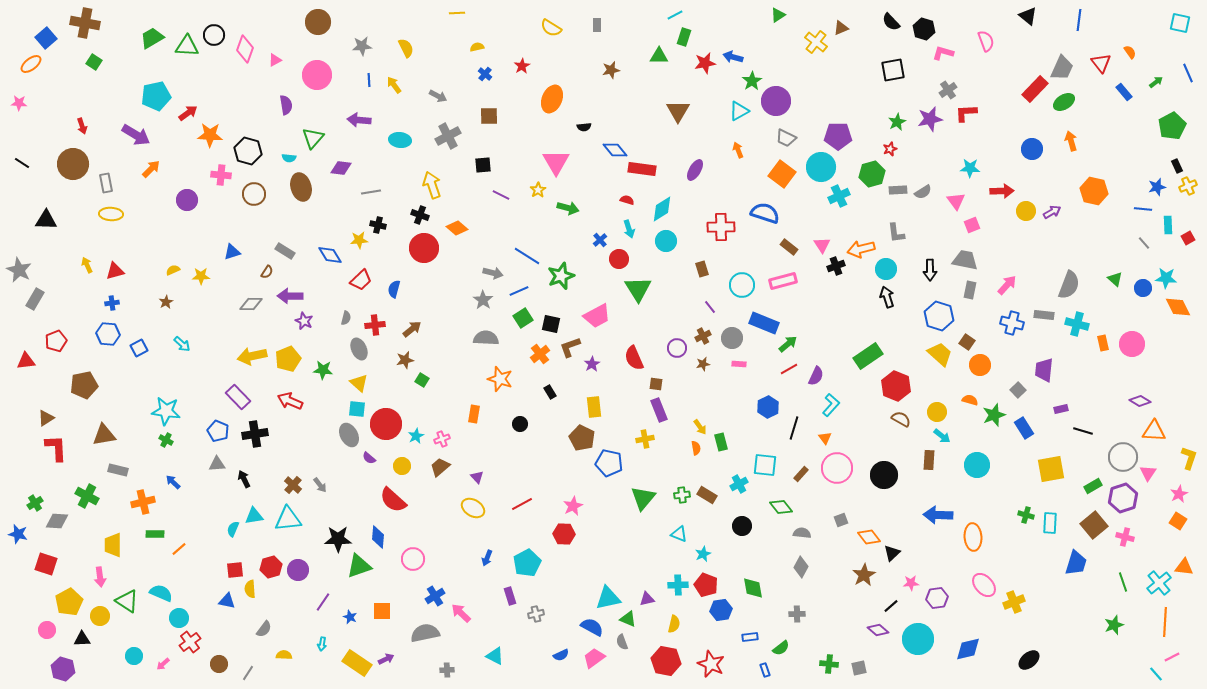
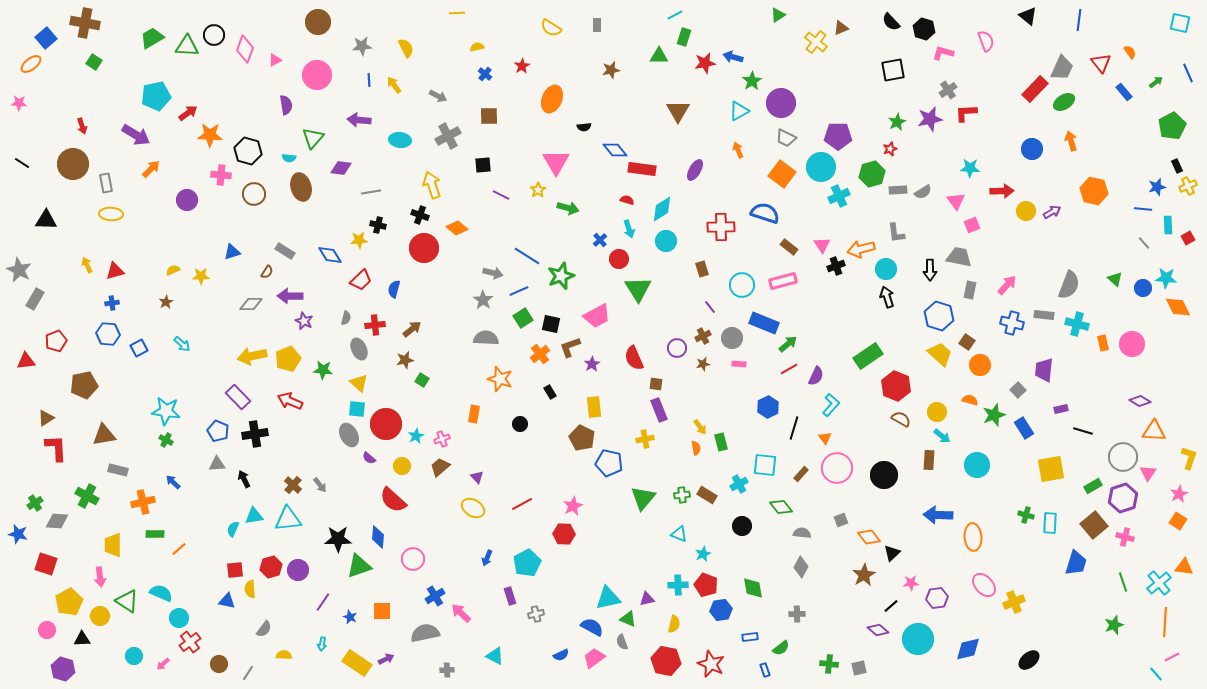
purple circle at (776, 101): moved 5 px right, 2 px down
gray trapezoid at (965, 260): moved 6 px left, 3 px up
